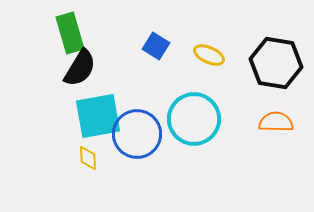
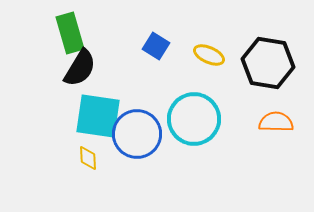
black hexagon: moved 8 px left
cyan square: rotated 18 degrees clockwise
